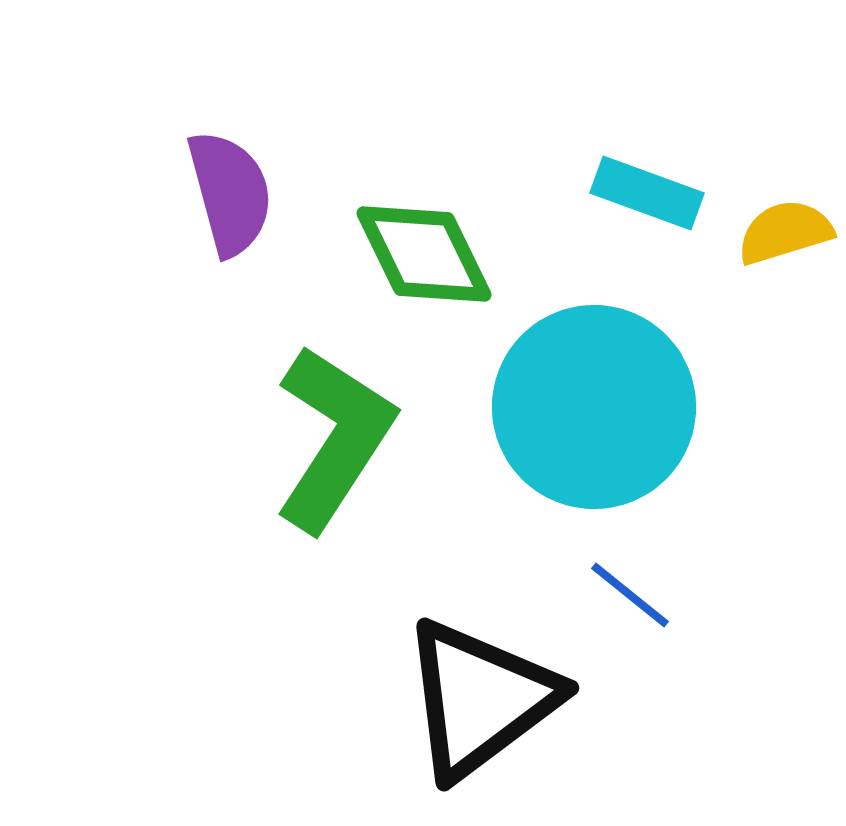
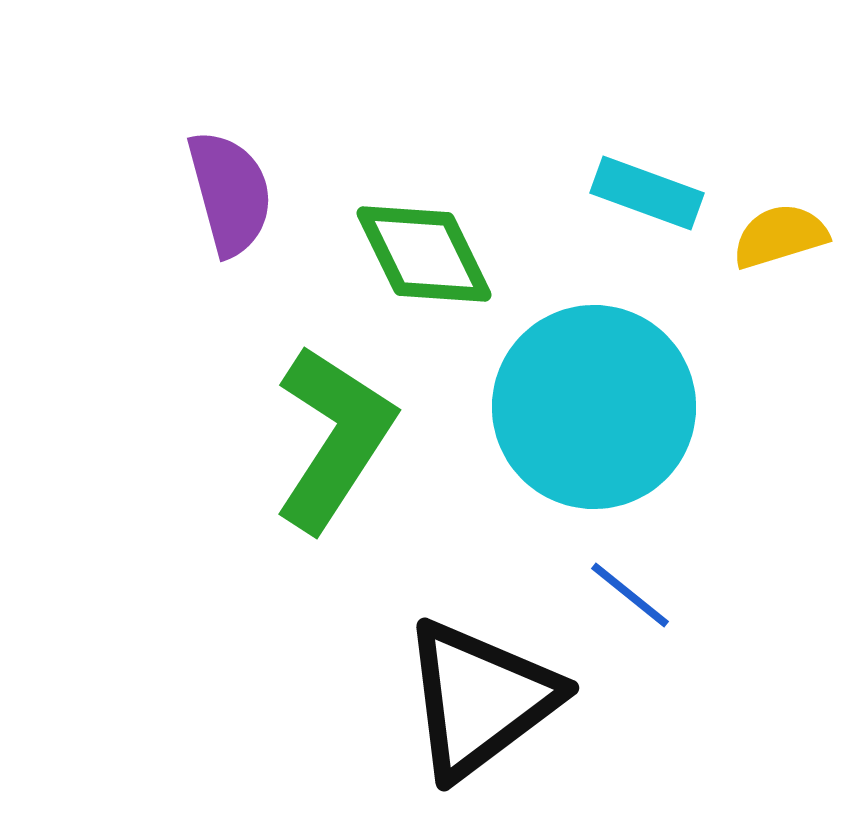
yellow semicircle: moved 5 px left, 4 px down
